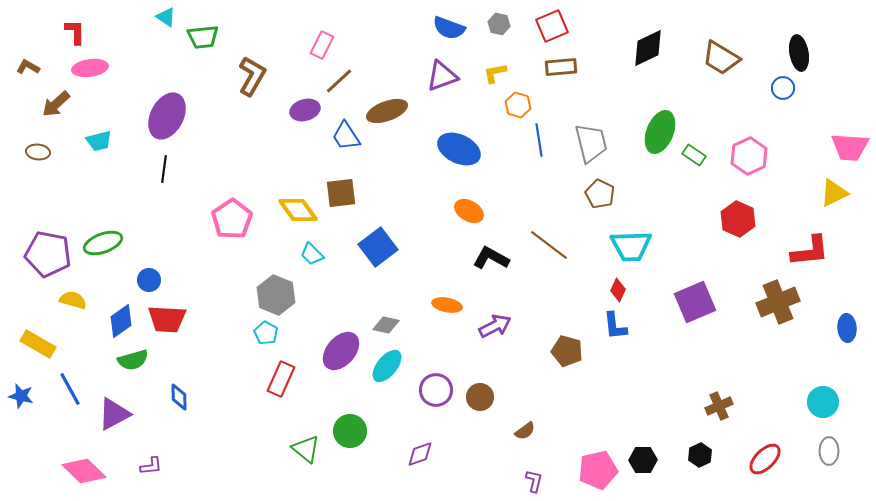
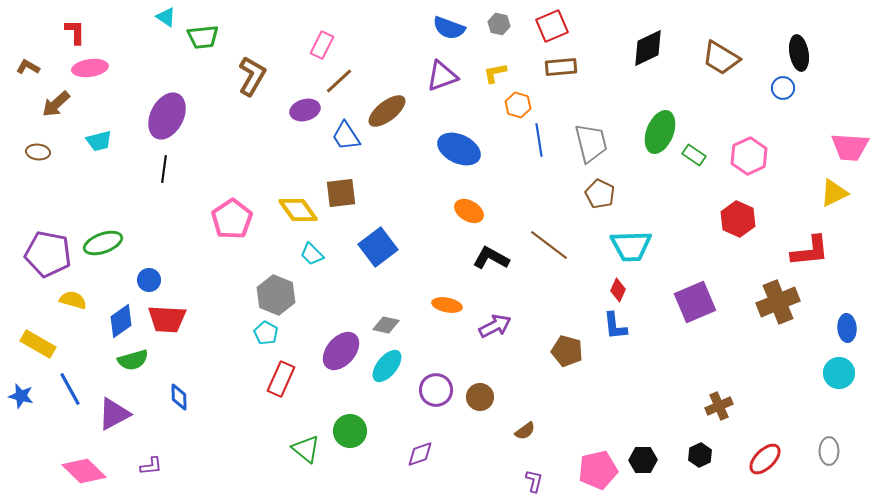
brown ellipse at (387, 111): rotated 18 degrees counterclockwise
cyan circle at (823, 402): moved 16 px right, 29 px up
